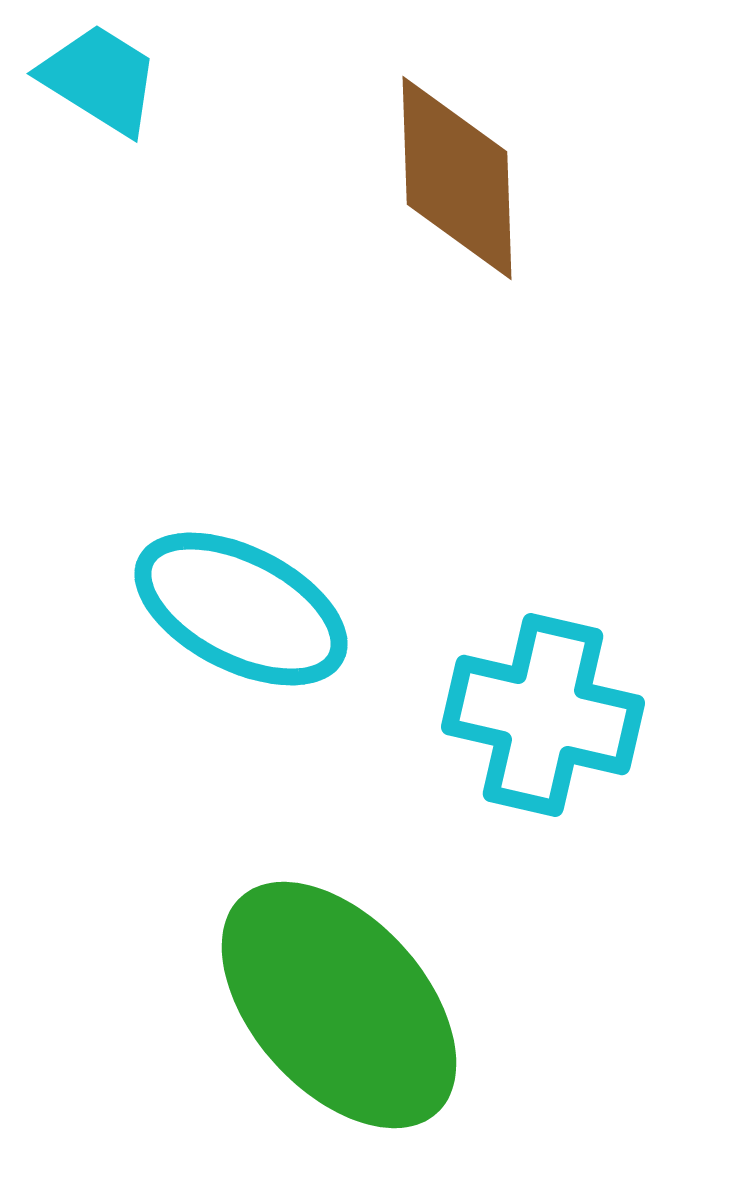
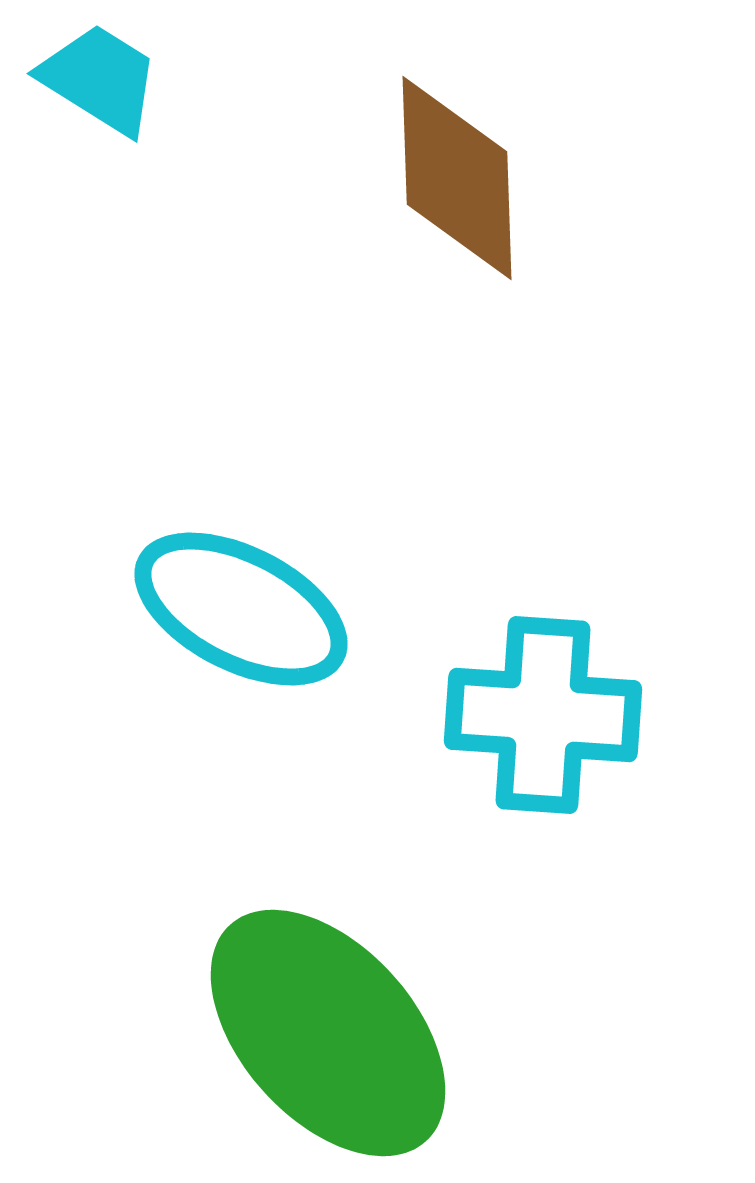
cyan cross: rotated 9 degrees counterclockwise
green ellipse: moved 11 px left, 28 px down
